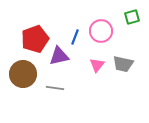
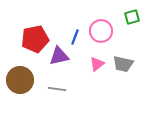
red pentagon: rotated 8 degrees clockwise
pink triangle: moved 1 px up; rotated 14 degrees clockwise
brown circle: moved 3 px left, 6 px down
gray line: moved 2 px right, 1 px down
